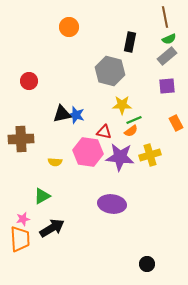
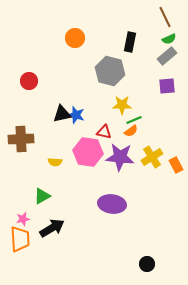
brown line: rotated 15 degrees counterclockwise
orange circle: moved 6 px right, 11 px down
orange rectangle: moved 42 px down
yellow cross: moved 2 px right, 2 px down; rotated 15 degrees counterclockwise
